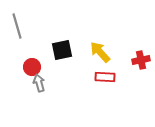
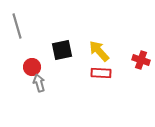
yellow arrow: moved 1 px left, 1 px up
red cross: rotated 30 degrees clockwise
red rectangle: moved 4 px left, 4 px up
